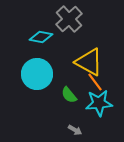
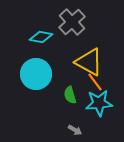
gray cross: moved 3 px right, 3 px down
cyan circle: moved 1 px left
green semicircle: moved 1 px right; rotated 24 degrees clockwise
